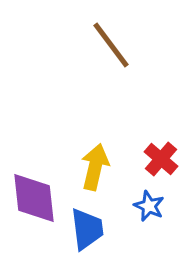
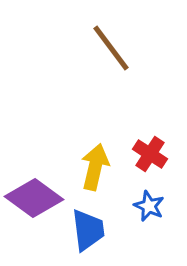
brown line: moved 3 px down
red cross: moved 11 px left, 5 px up; rotated 8 degrees counterclockwise
purple diamond: rotated 48 degrees counterclockwise
blue trapezoid: moved 1 px right, 1 px down
